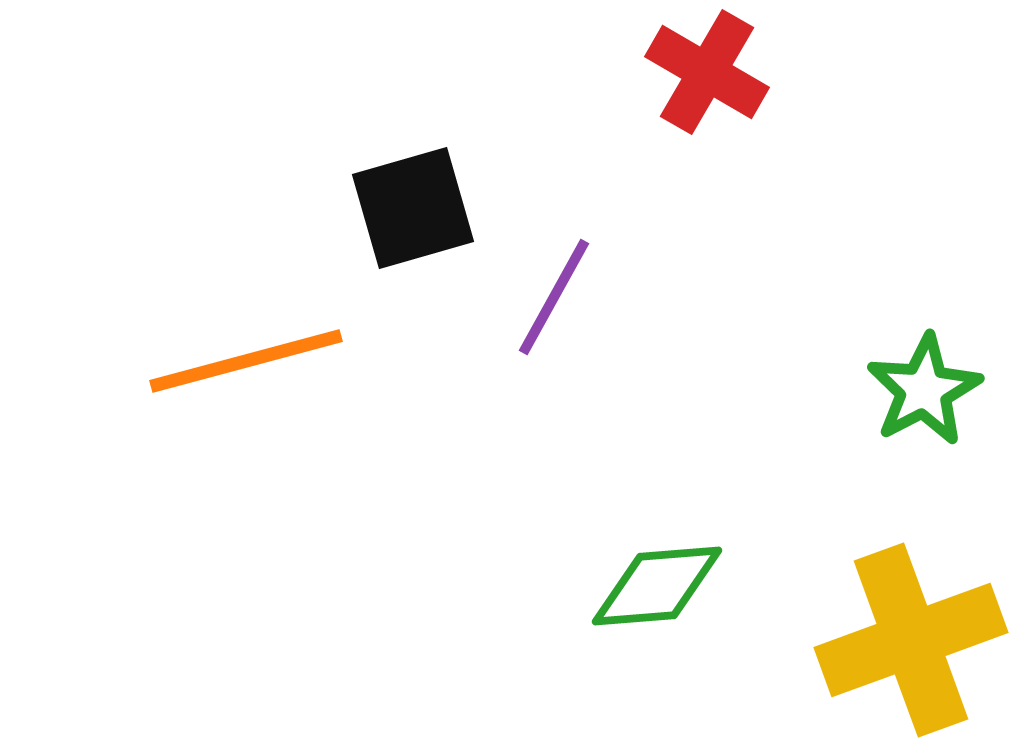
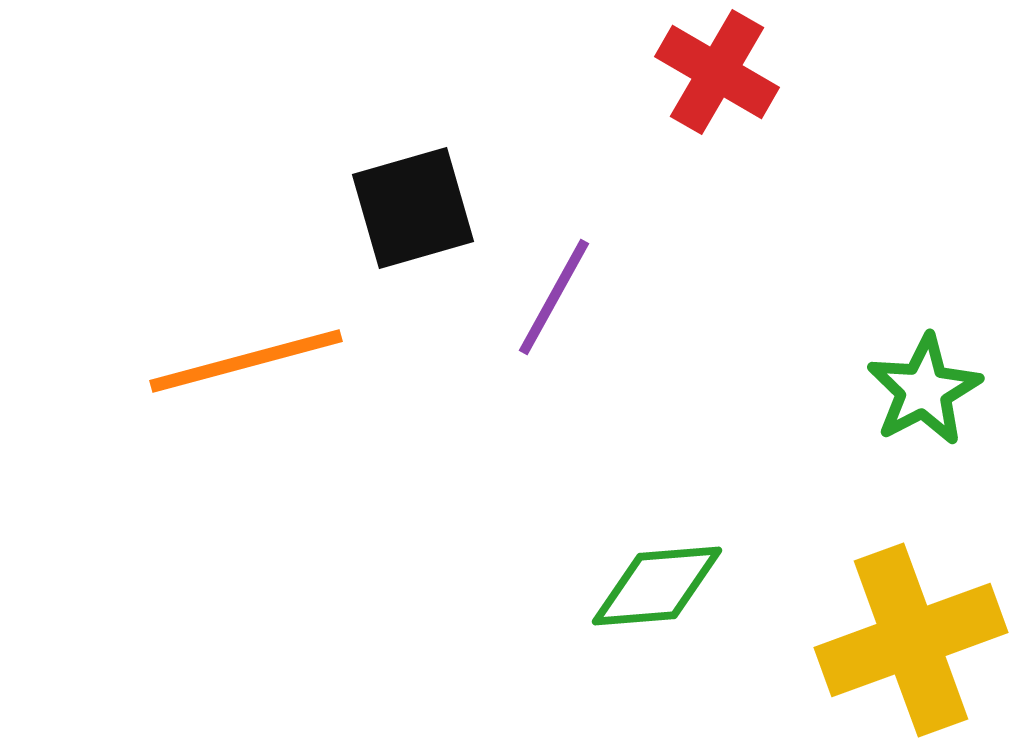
red cross: moved 10 px right
